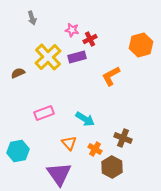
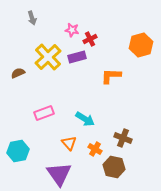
orange L-shape: rotated 30 degrees clockwise
brown hexagon: moved 2 px right; rotated 15 degrees counterclockwise
